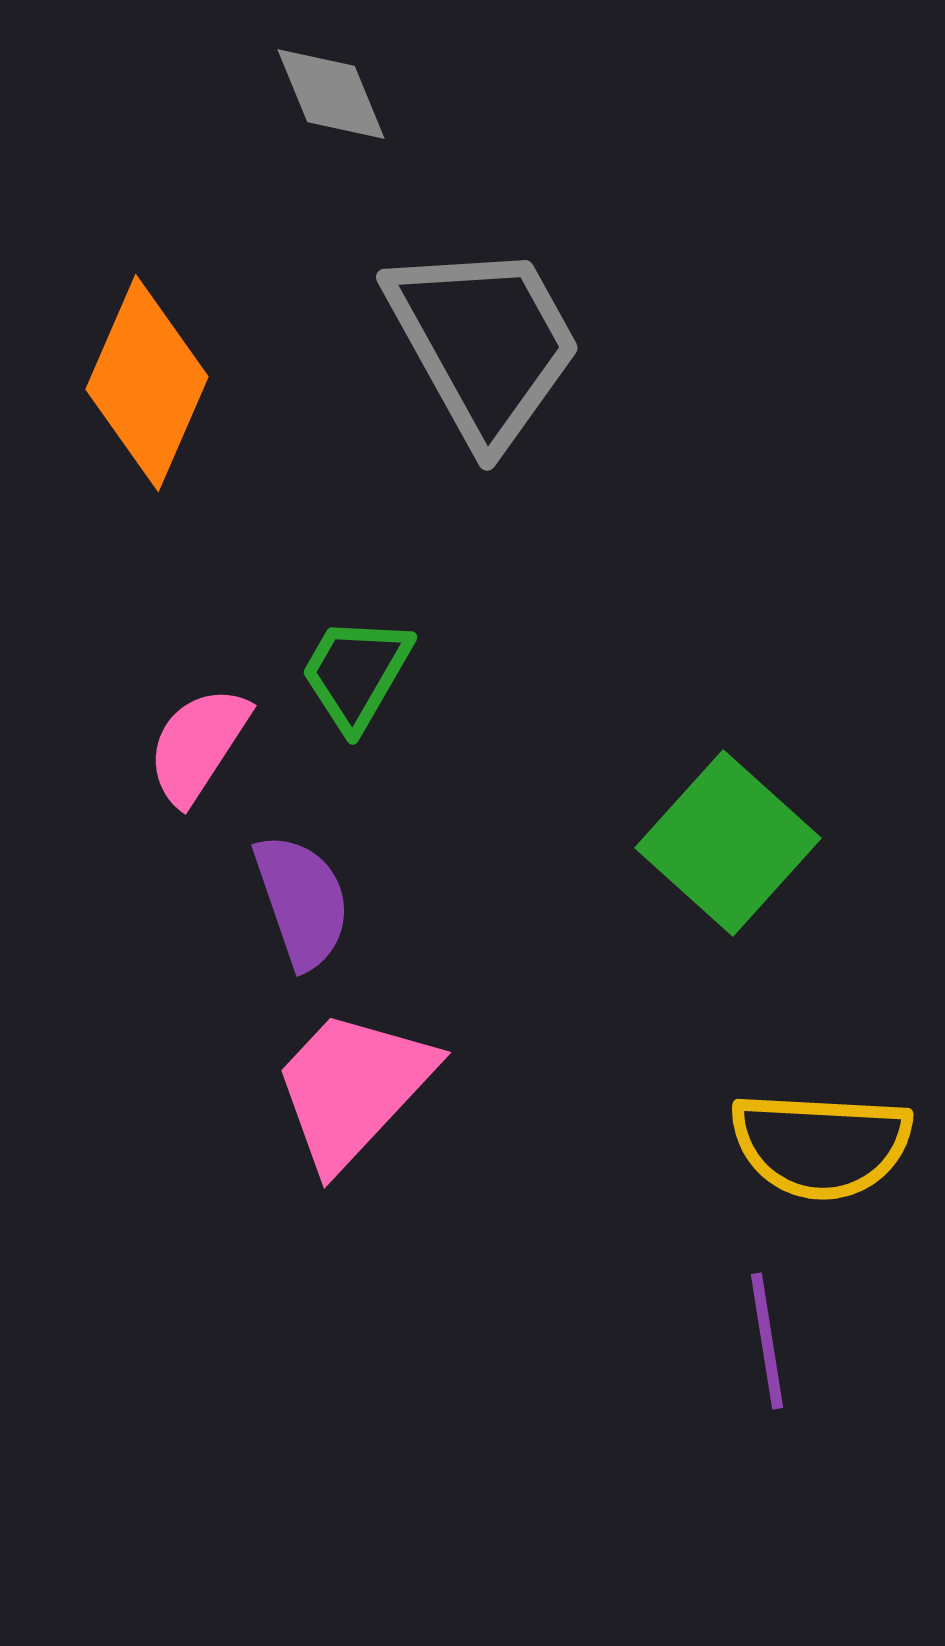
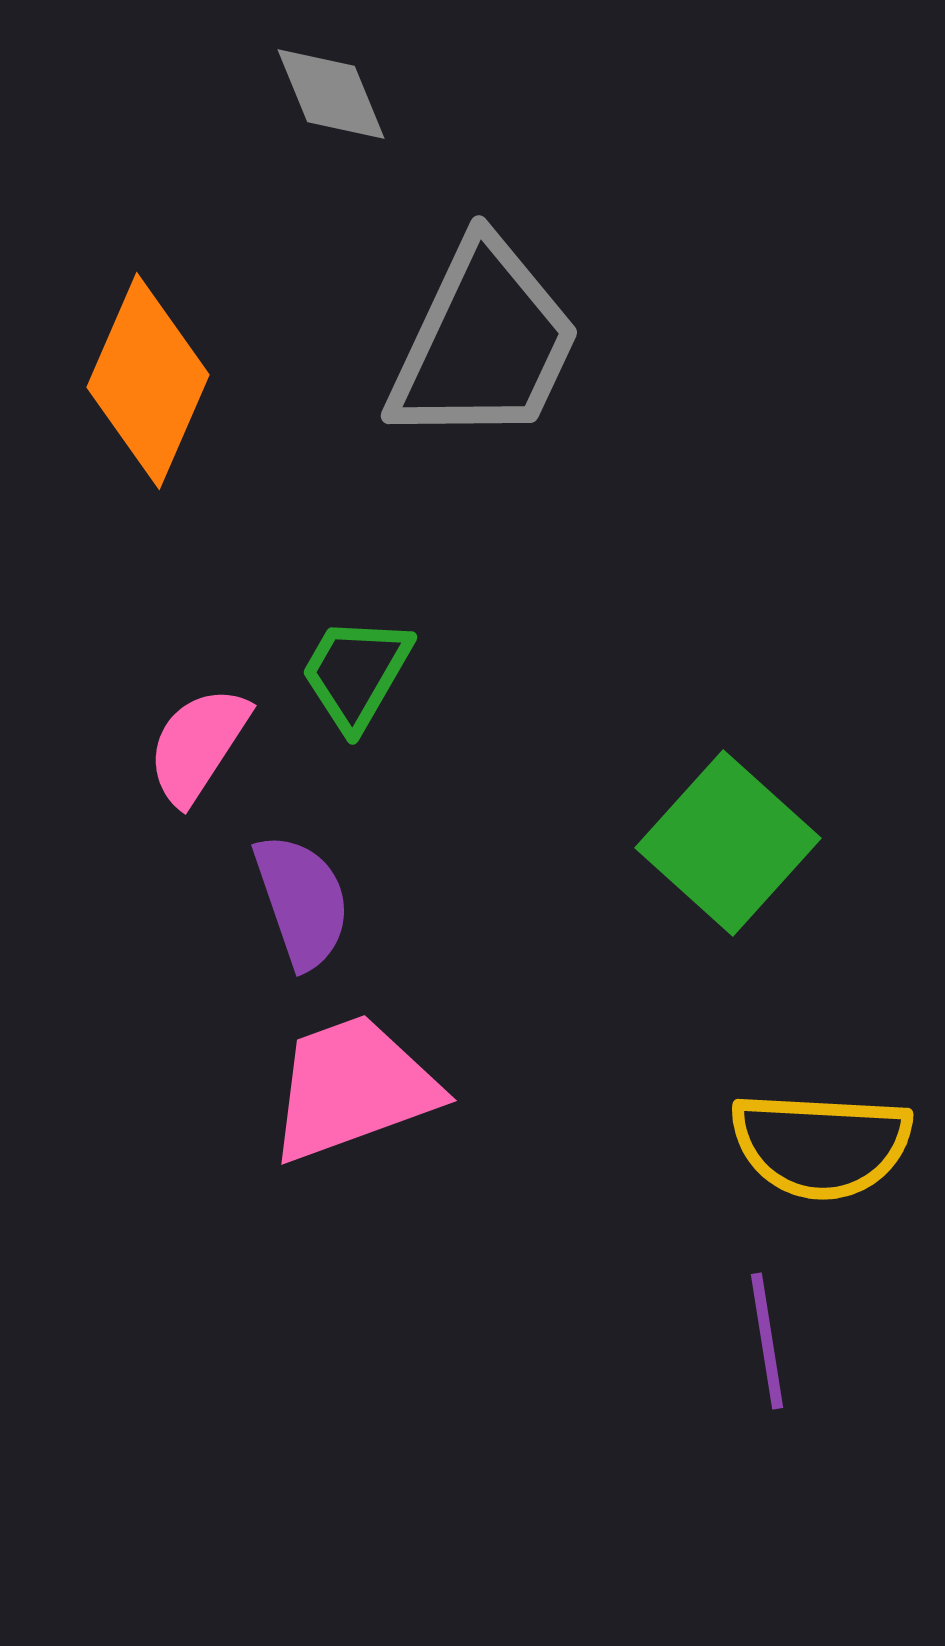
gray trapezoid: rotated 54 degrees clockwise
orange diamond: moved 1 px right, 2 px up
pink trapezoid: rotated 27 degrees clockwise
